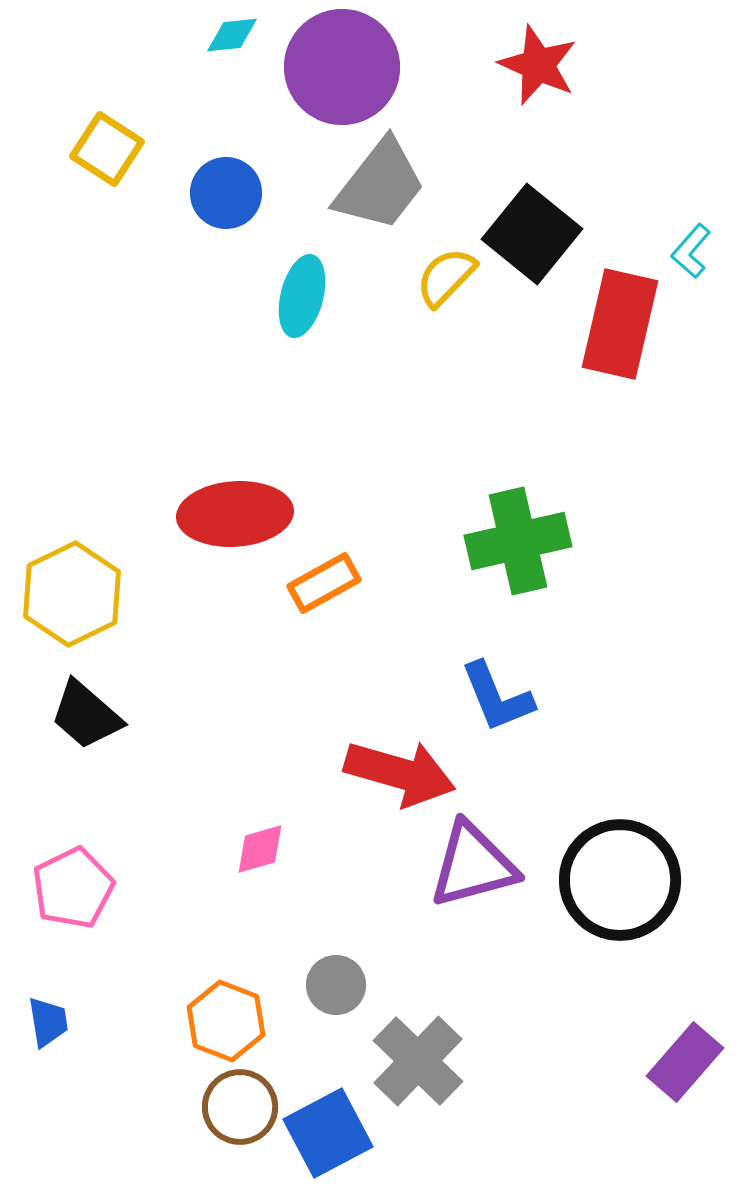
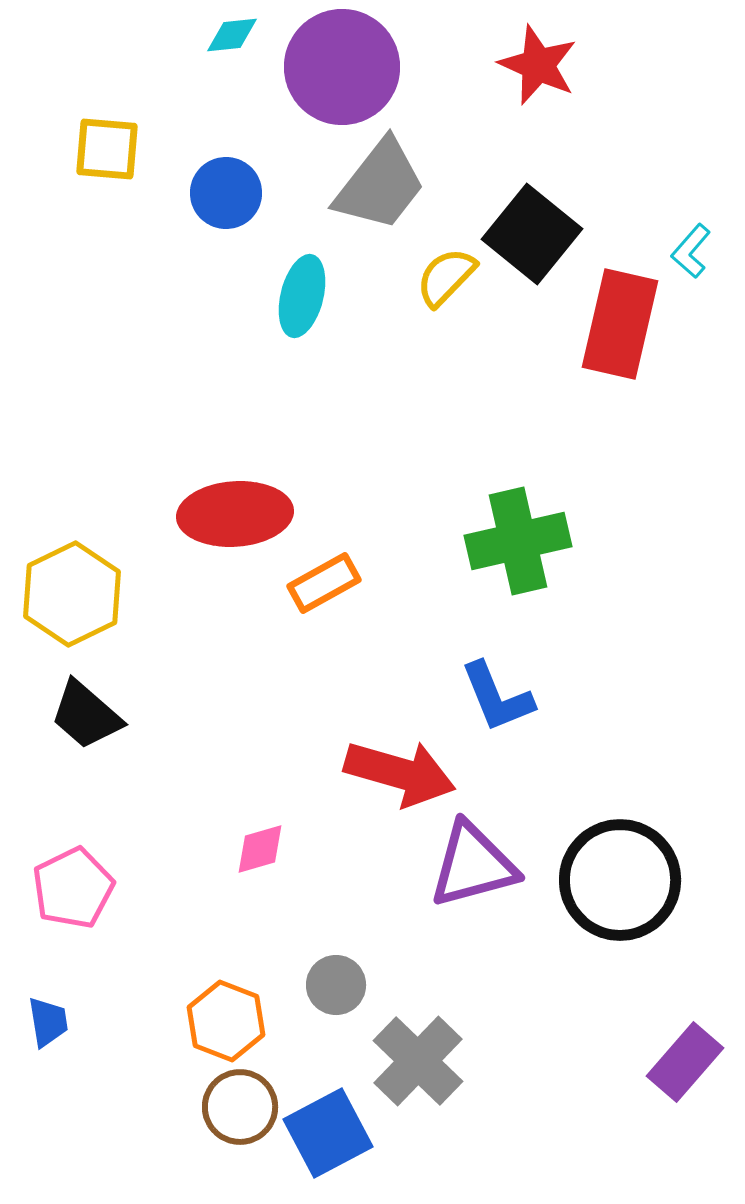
yellow square: rotated 28 degrees counterclockwise
